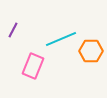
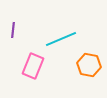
purple line: rotated 21 degrees counterclockwise
orange hexagon: moved 2 px left, 14 px down; rotated 10 degrees clockwise
